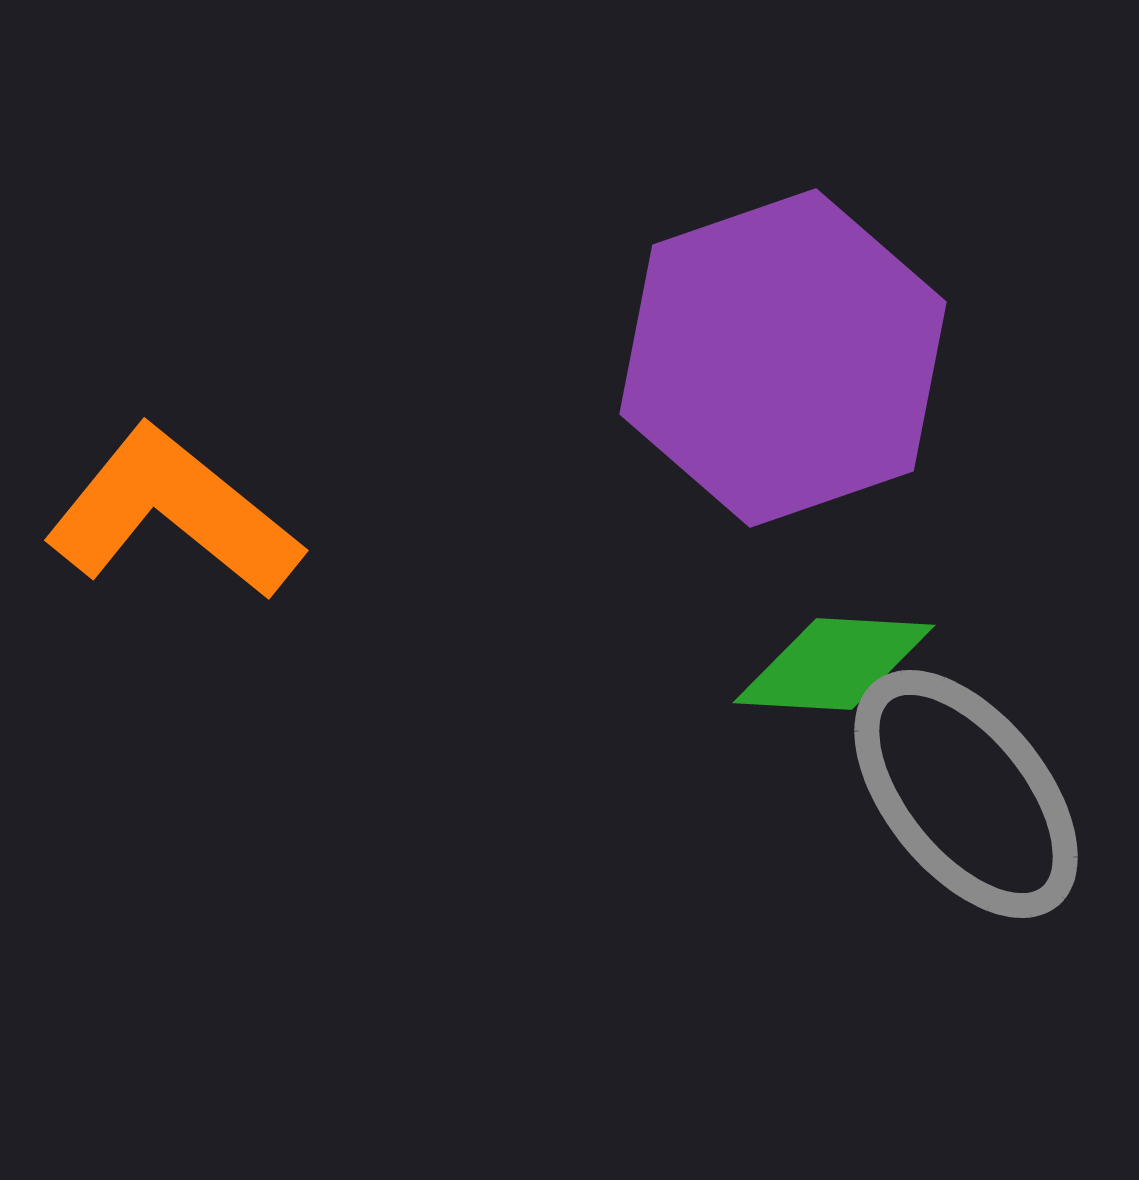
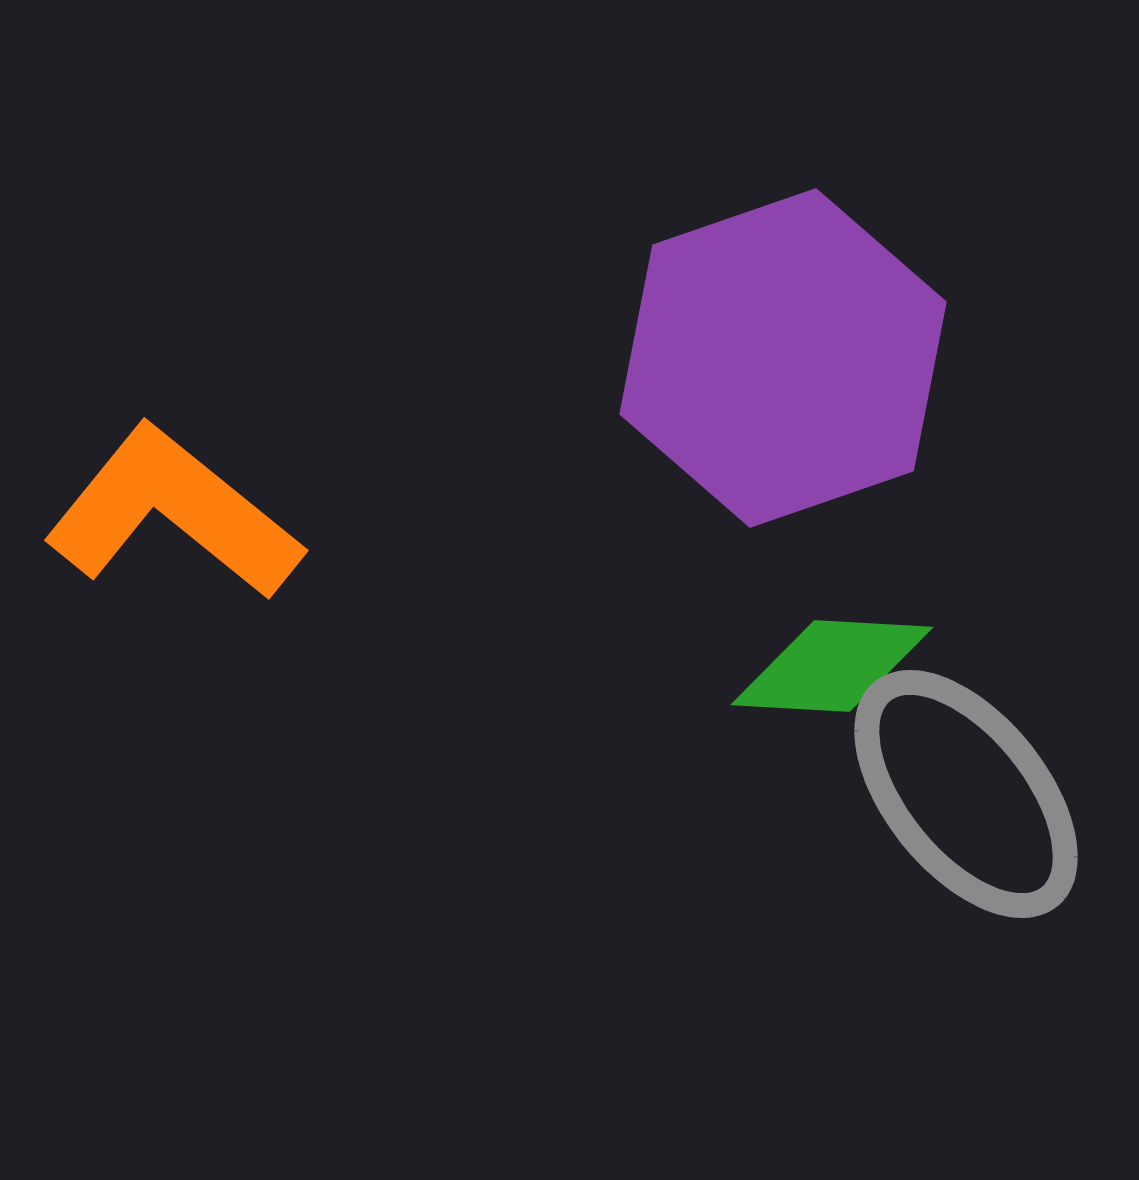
green diamond: moved 2 px left, 2 px down
